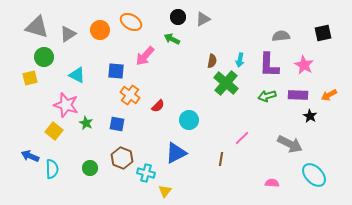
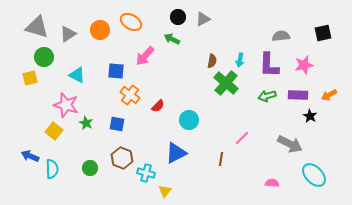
pink star at (304, 65): rotated 30 degrees clockwise
